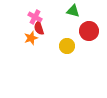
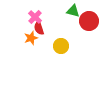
pink cross: rotated 16 degrees clockwise
red circle: moved 10 px up
yellow circle: moved 6 px left
